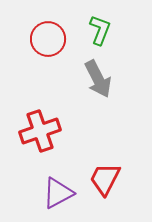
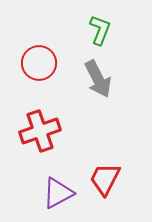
red circle: moved 9 px left, 24 px down
